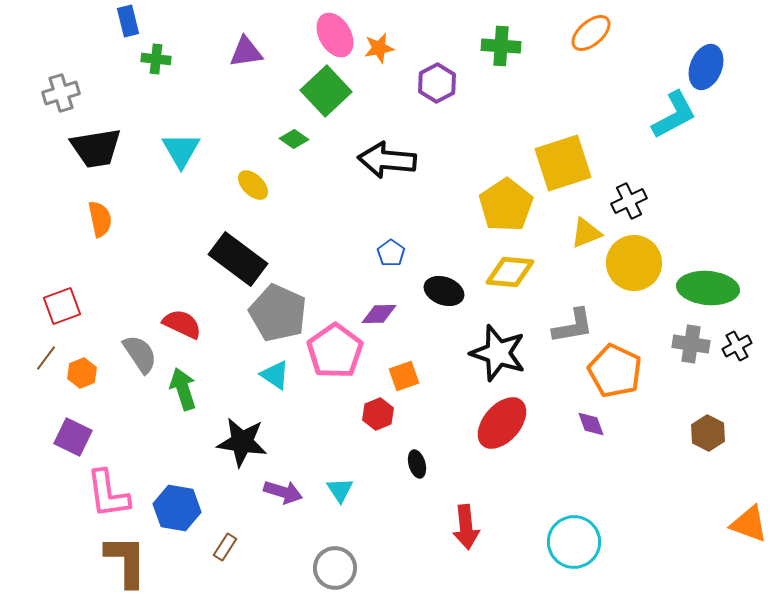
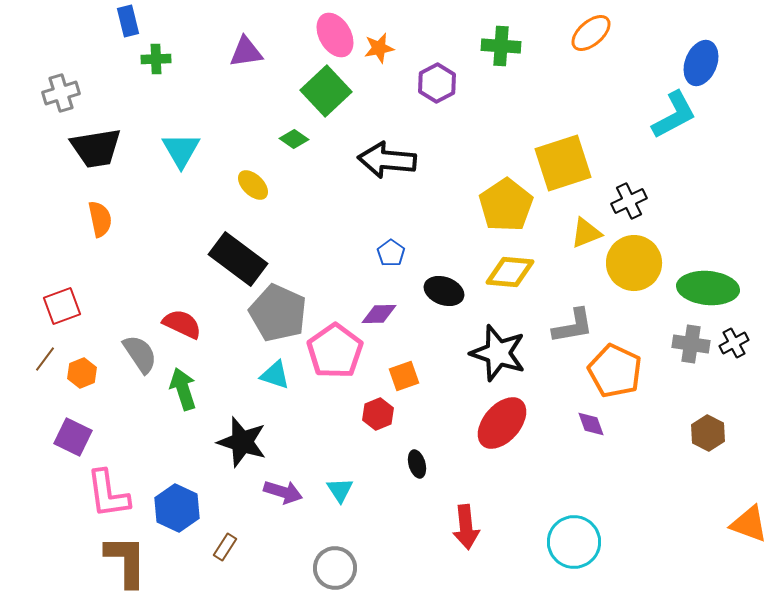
green cross at (156, 59): rotated 8 degrees counterclockwise
blue ellipse at (706, 67): moved 5 px left, 4 px up
black cross at (737, 346): moved 3 px left, 3 px up
brown line at (46, 358): moved 1 px left, 1 px down
cyan triangle at (275, 375): rotated 16 degrees counterclockwise
black star at (242, 442): rotated 9 degrees clockwise
blue hexagon at (177, 508): rotated 15 degrees clockwise
